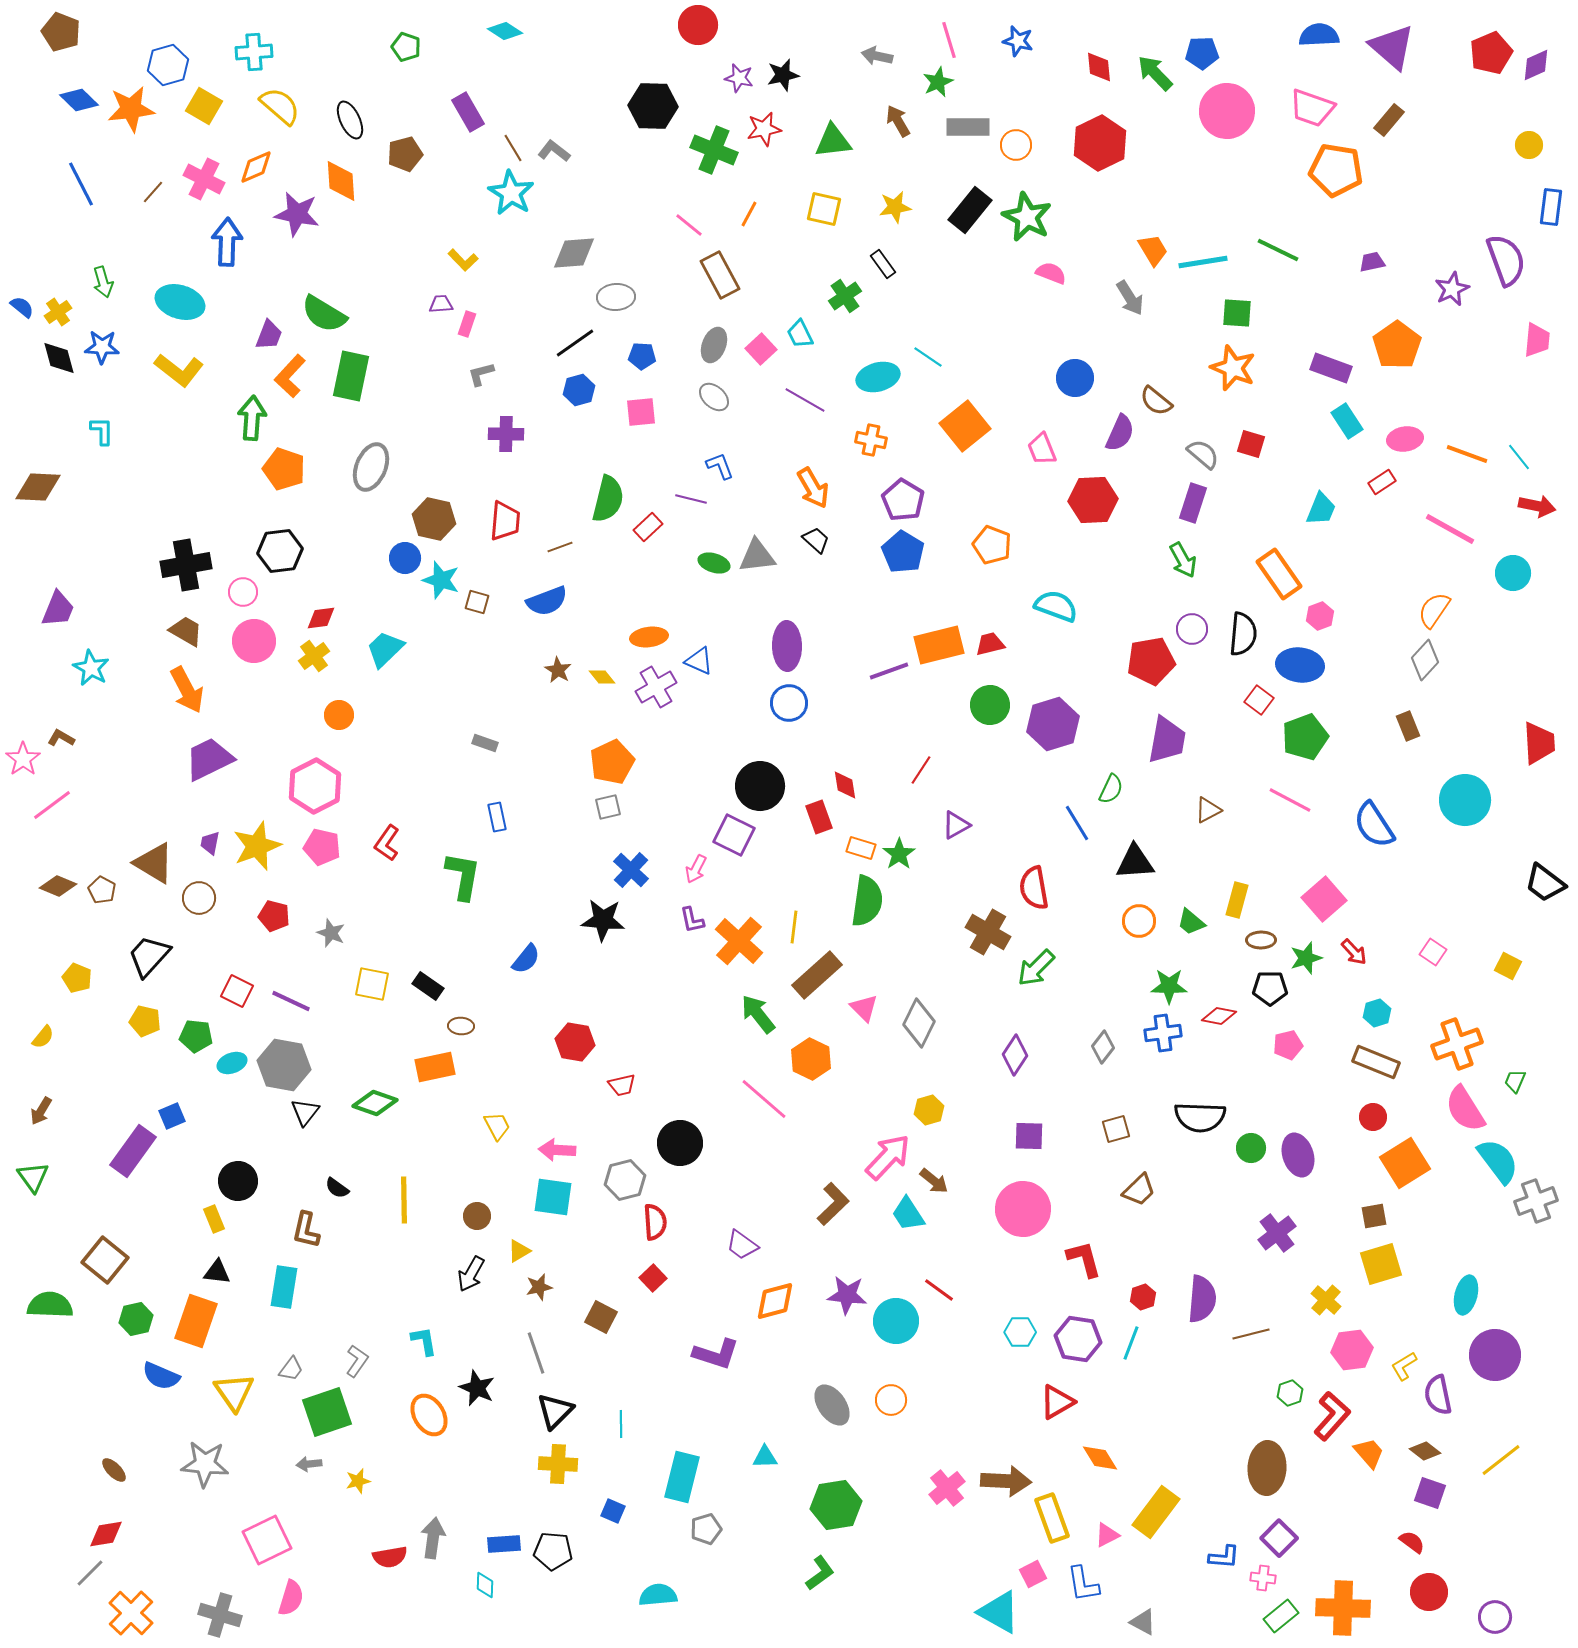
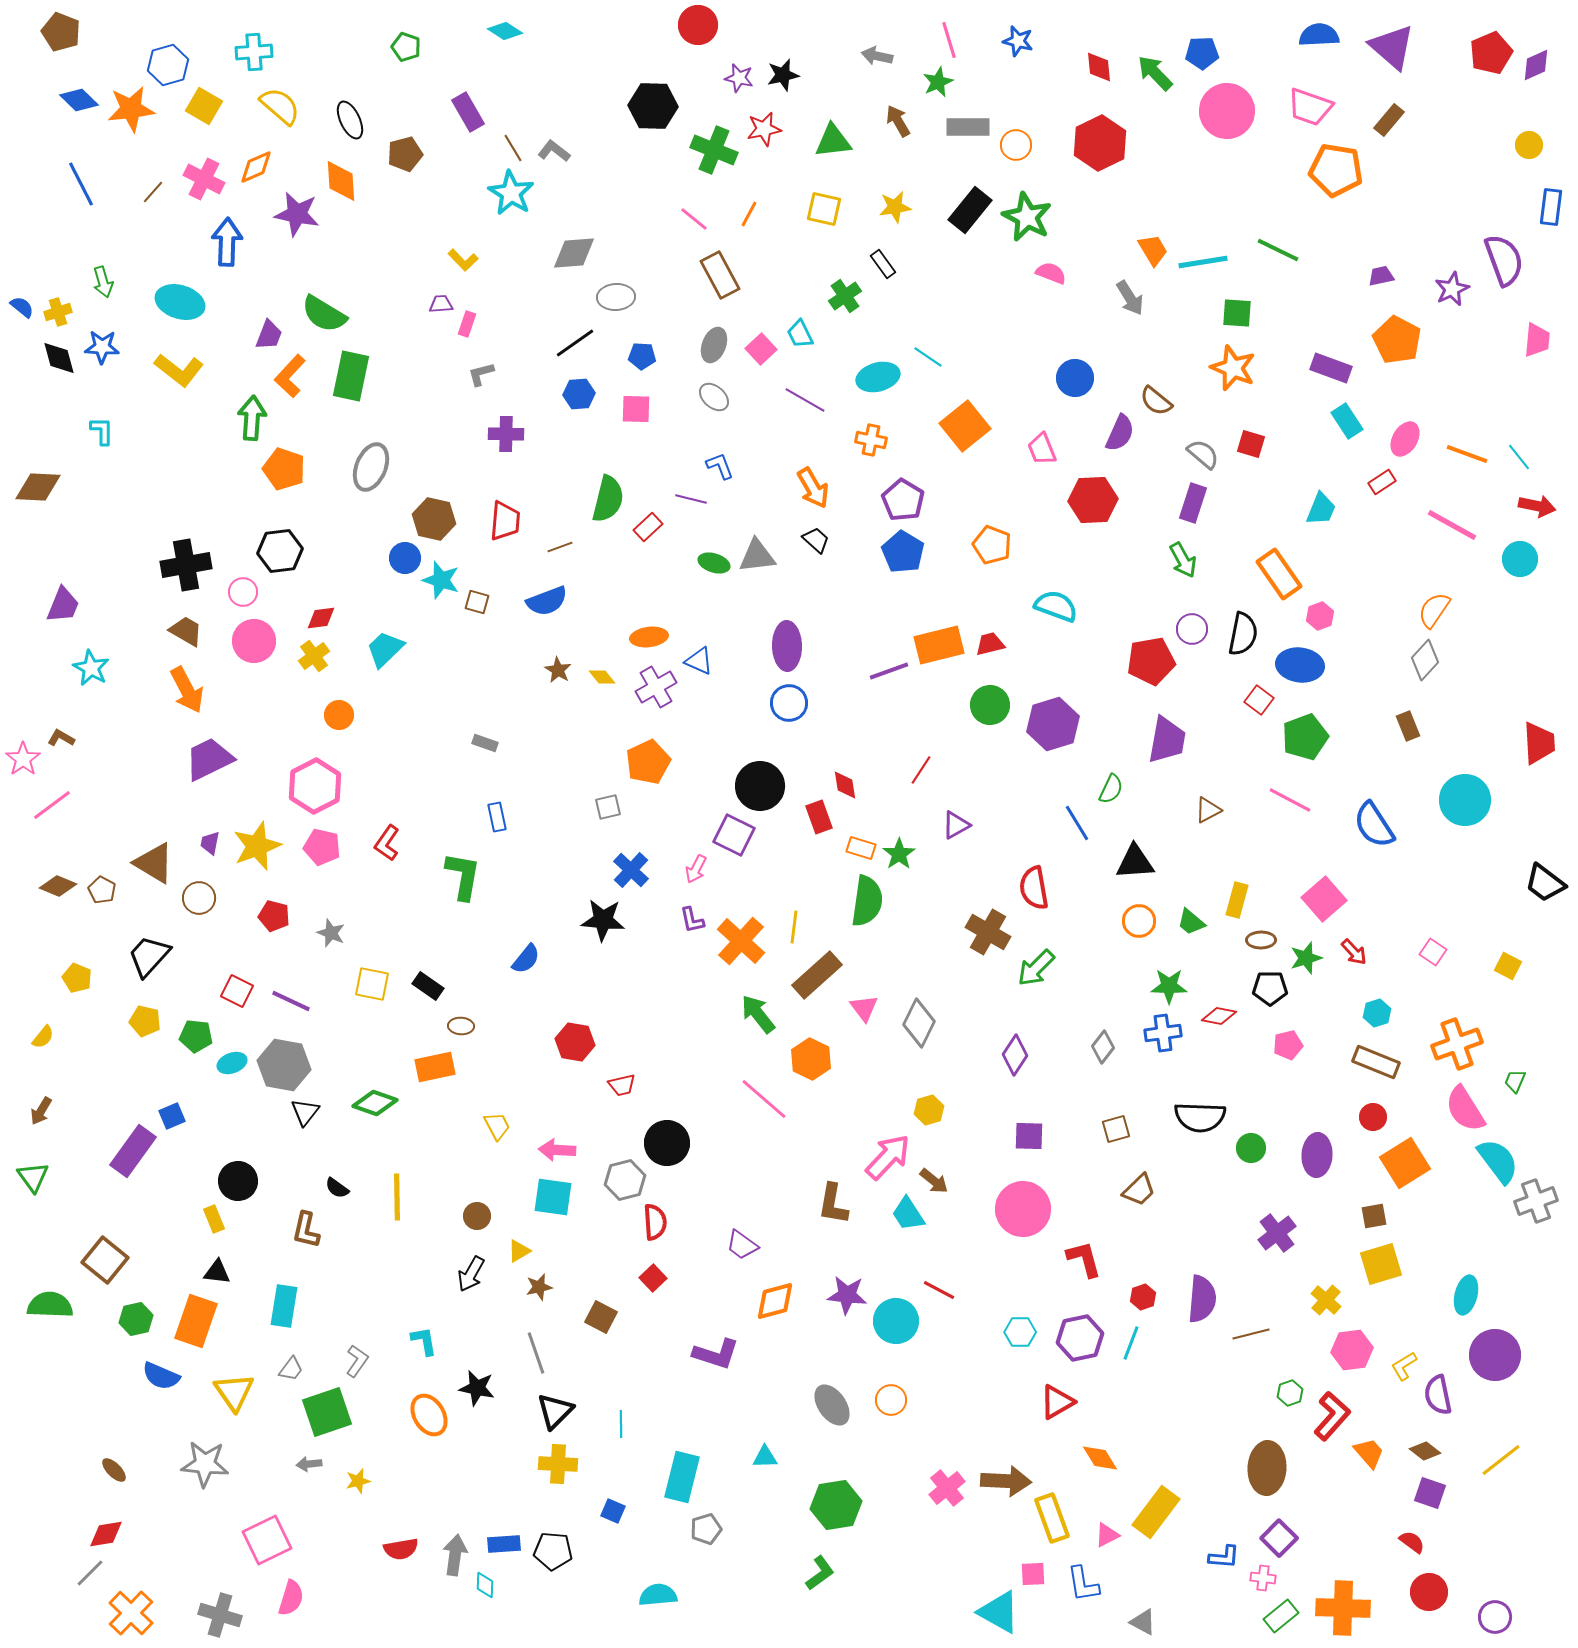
pink trapezoid at (1312, 108): moved 2 px left, 1 px up
pink line at (689, 225): moved 5 px right, 6 px up
purple semicircle at (1506, 260): moved 2 px left
purple trapezoid at (1372, 262): moved 9 px right, 14 px down
yellow cross at (58, 312): rotated 16 degrees clockwise
orange pentagon at (1397, 345): moved 5 px up; rotated 9 degrees counterclockwise
blue hexagon at (579, 390): moved 4 px down; rotated 12 degrees clockwise
pink square at (641, 412): moved 5 px left, 3 px up; rotated 8 degrees clockwise
pink ellipse at (1405, 439): rotated 52 degrees counterclockwise
pink line at (1450, 529): moved 2 px right, 4 px up
cyan circle at (1513, 573): moved 7 px right, 14 px up
purple trapezoid at (58, 609): moved 5 px right, 4 px up
black semicircle at (1243, 634): rotated 6 degrees clockwise
orange pentagon at (612, 762): moved 36 px right
orange cross at (739, 941): moved 2 px right
pink triangle at (864, 1008): rotated 8 degrees clockwise
black circle at (680, 1143): moved 13 px left
purple ellipse at (1298, 1155): moved 19 px right; rotated 21 degrees clockwise
yellow line at (404, 1200): moved 7 px left, 3 px up
brown L-shape at (833, 1204): rotated 144 degrees clockwise
cyan rectangle at (284, 1287): moved 19 px down
red line at (939, 1290): rotated 8 degrees counterclockwise
purple hexagon at (1078, 1339): moved 2 px right, 1 px up; rotated 21 degrees counterclockwise
black star at (477, 1388): rotated 12 degrees counterclockwise
gray arrow at (433, 1538): moved 22 px right, 17 px down
red semicircle at (390, 1557): moved 11 px right, 8 px up
pink square at (1033, 1574): rotated 24 degrees clockwise
